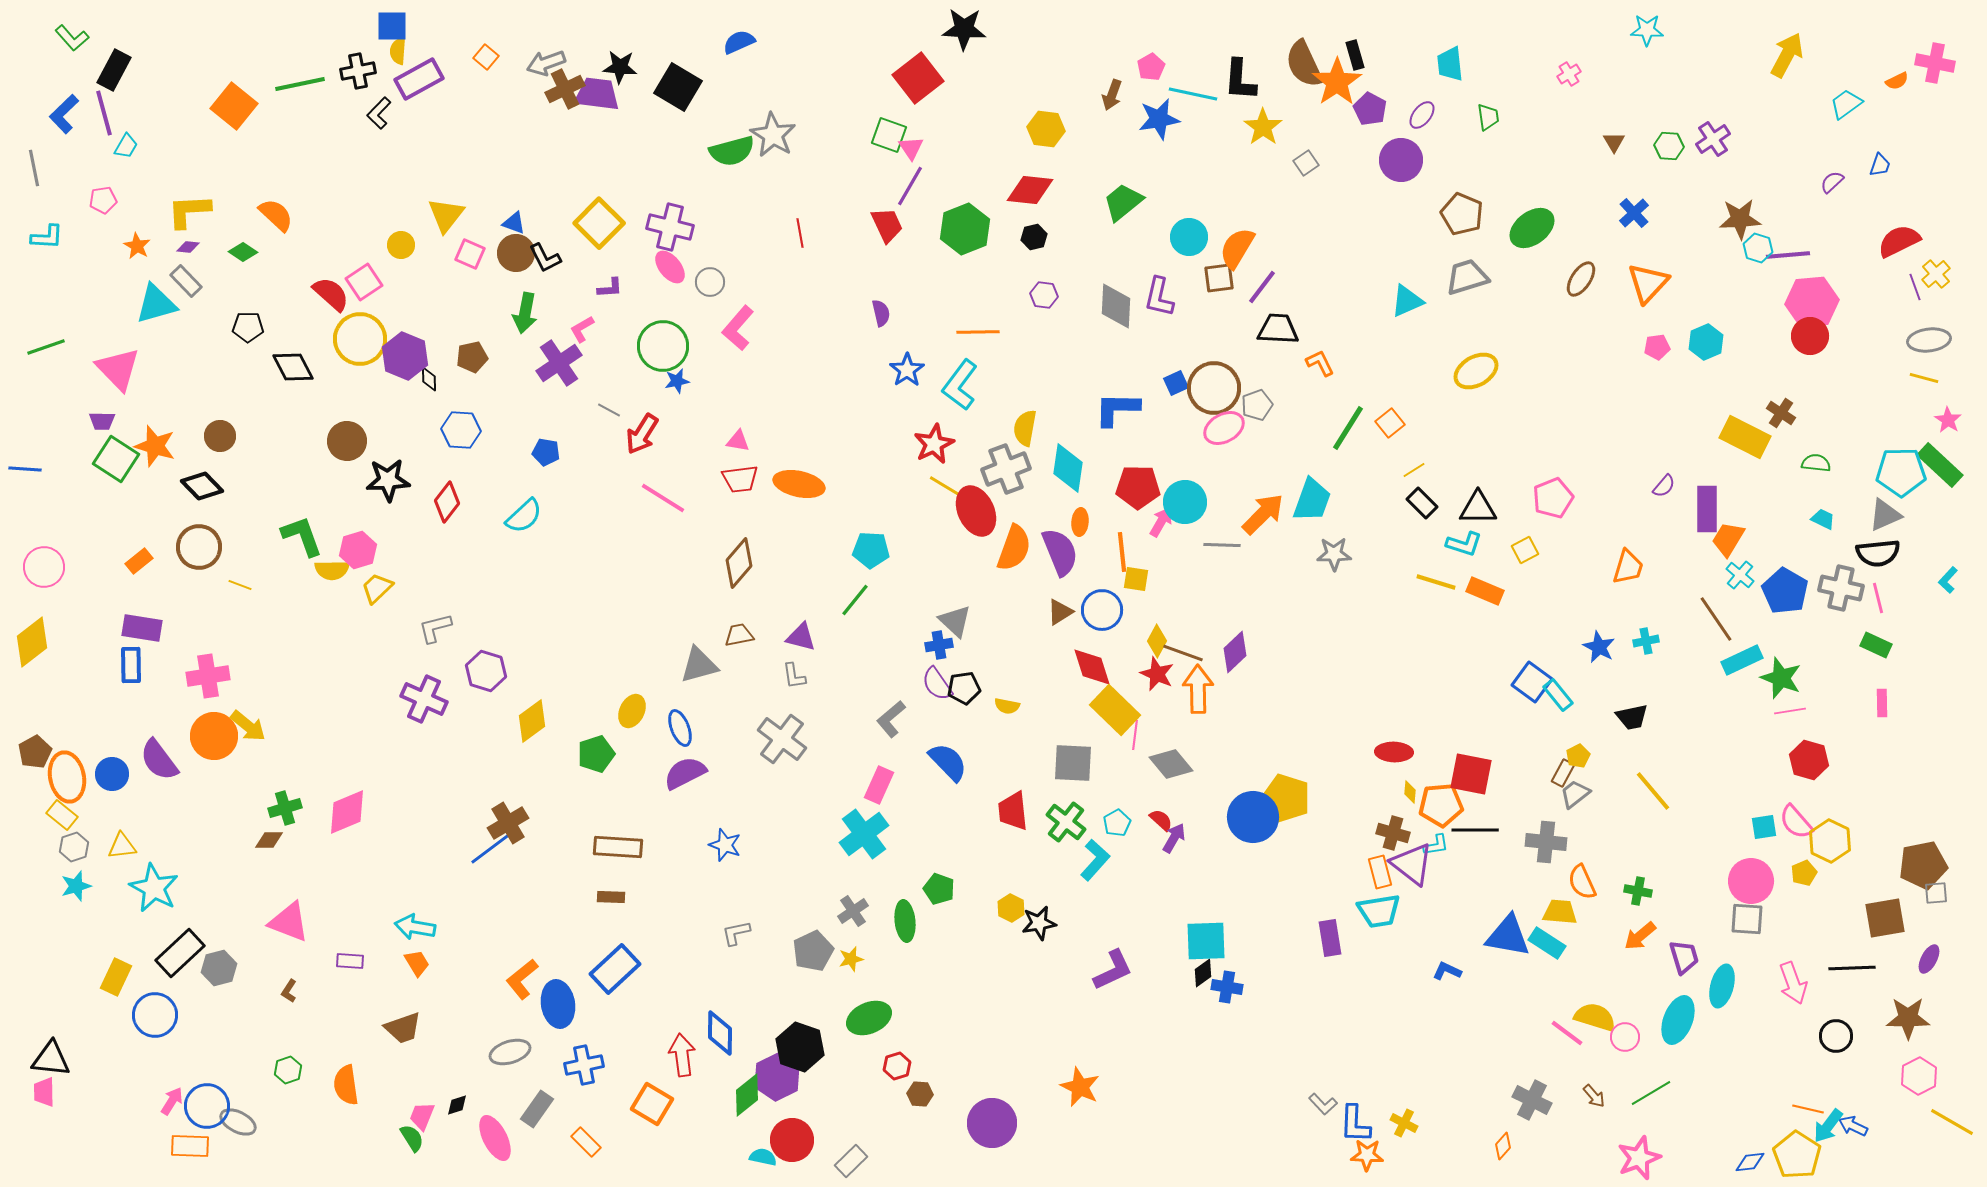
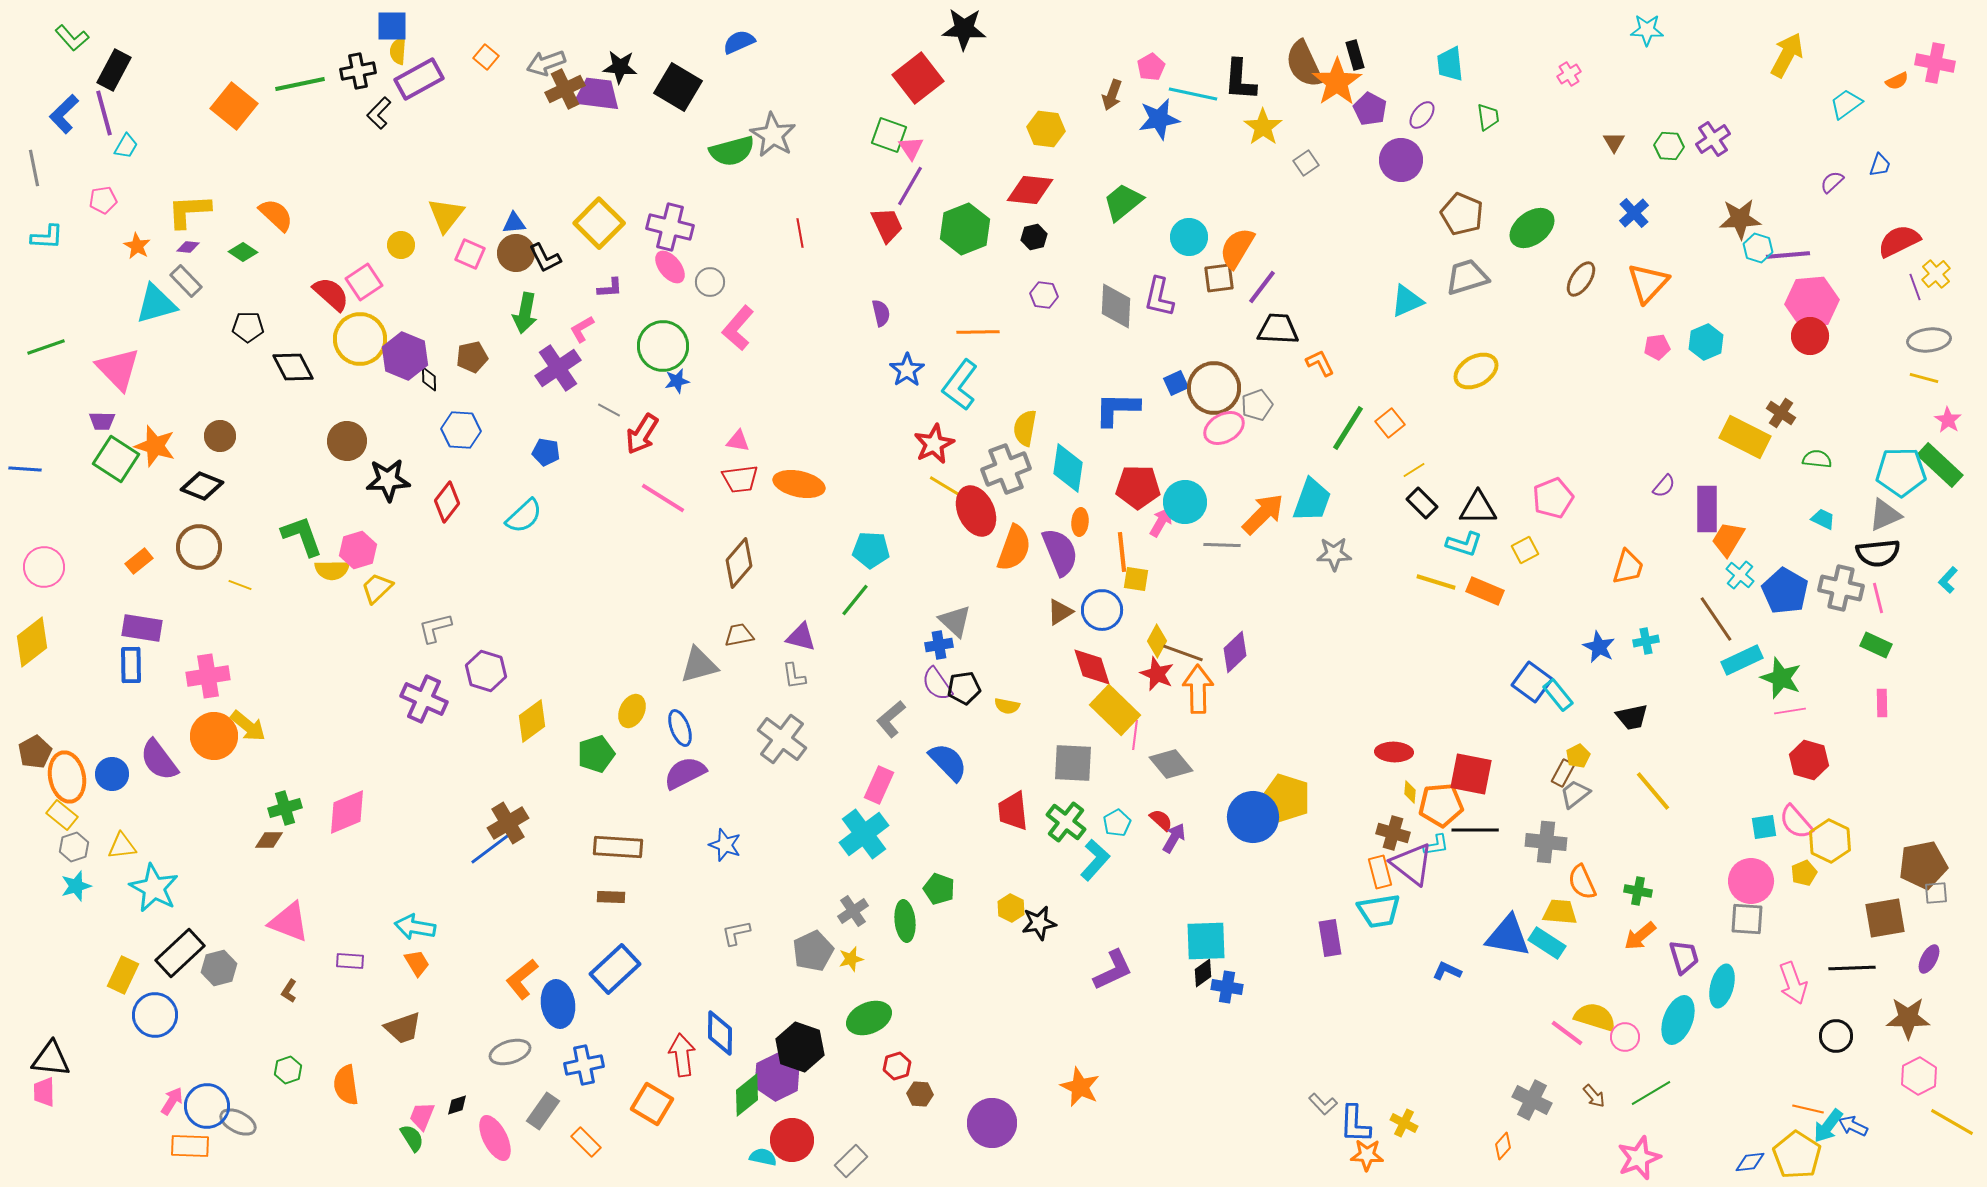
blue triangle at (514, 223): rotated 25 degrees counterclockwise
purple cross at (559, 363): moved 1 px left, 5 px down
green semicircle at (1816, 463): moved 1 px right, 4 px up
black diamond at (202, 486): rotated 24 degrees counterclockwise
yellow rectangle at (116, 977): moved 7 px right, 2 px up
gray rectangle at (537, 1109): moved 6 px right, 2 px down
